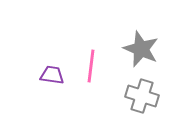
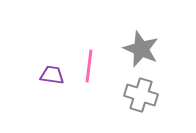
pink line: moved 2 px left
gray cross: moved 1 px left, 1 px up
